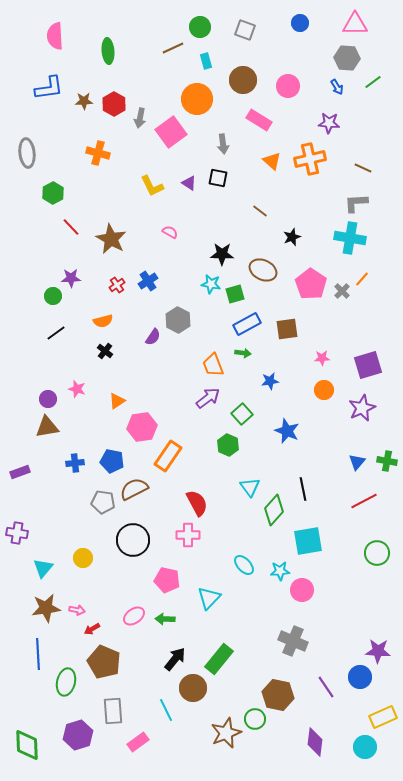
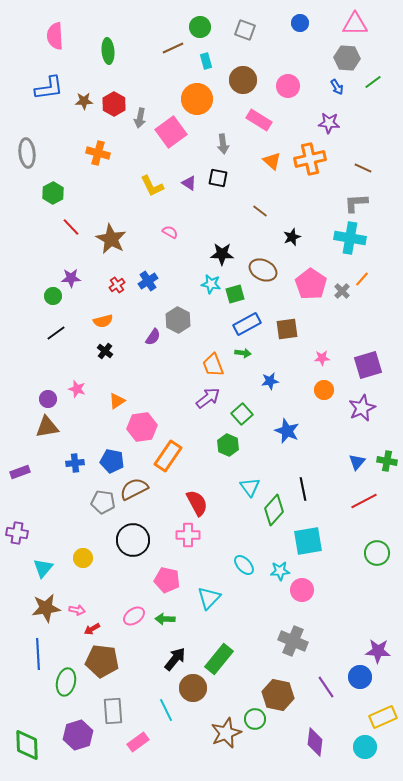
brown pentagon at (104, 662): moved 2 px left, 1 px up; rotated 16 degrees counterclockwise
